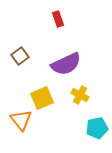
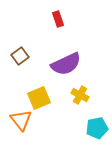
yellow square: moved 3 px left
